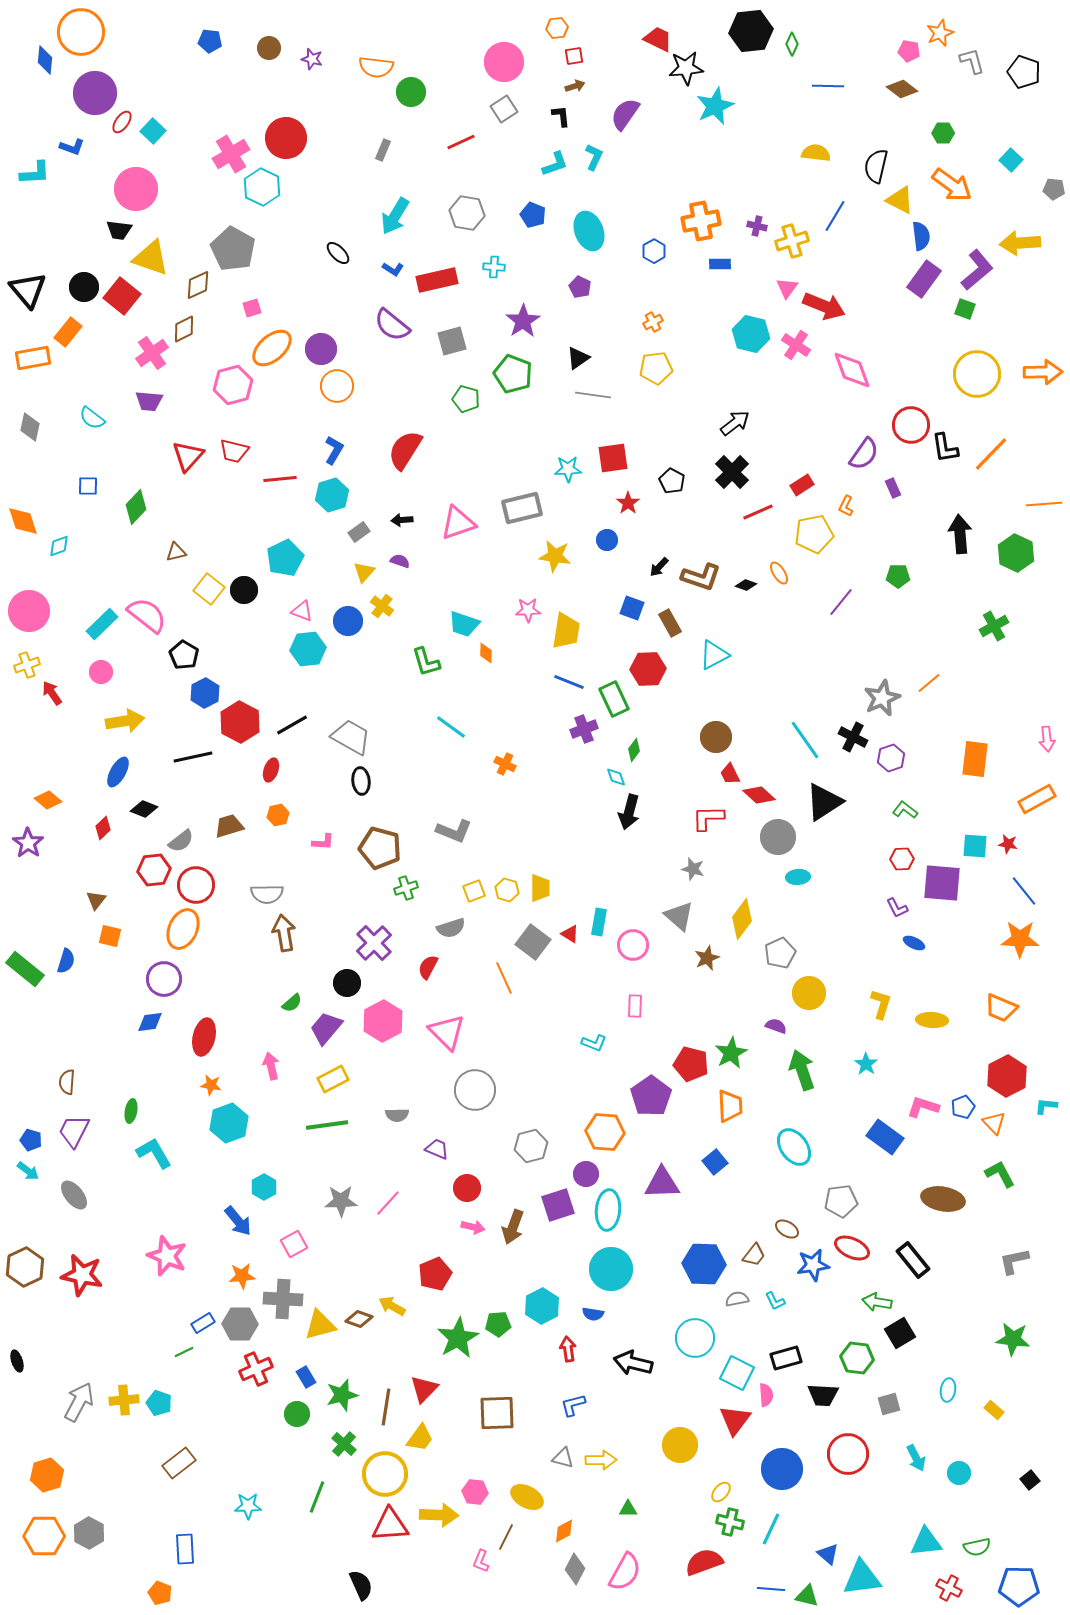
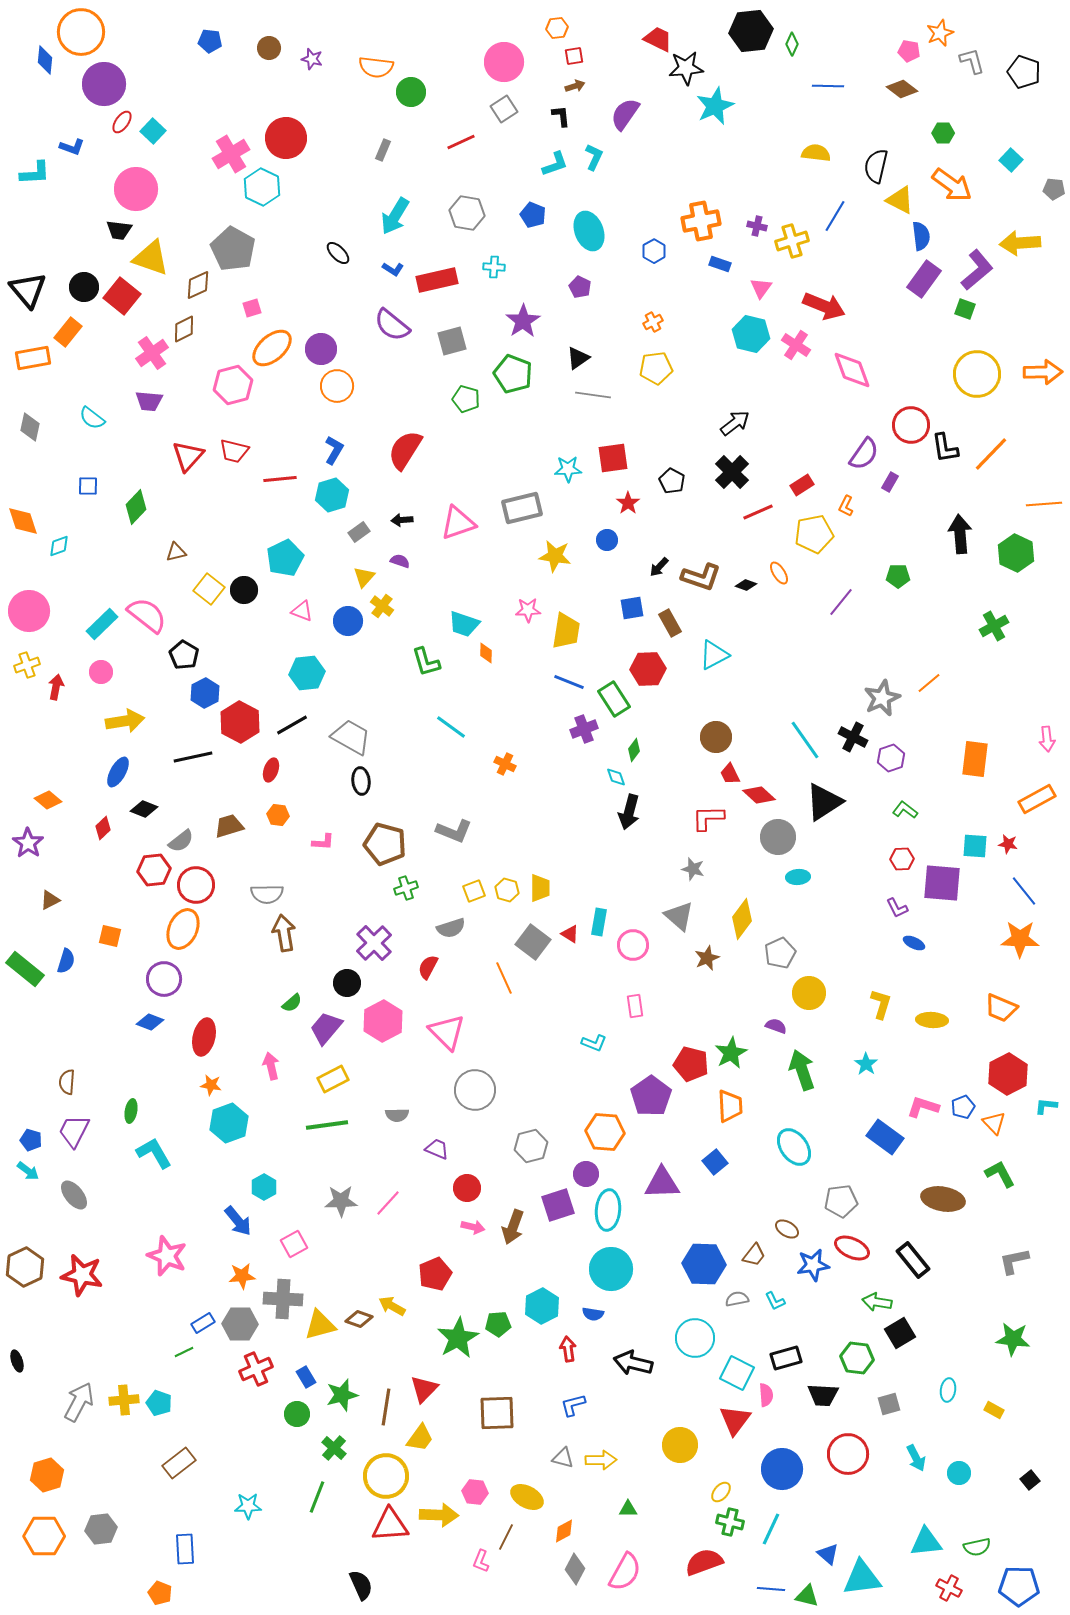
purple circle at (95, 93): moved 9 px right, 9 px up
blue rectangle at (720, 264): rotated 20 degrees clockwise
pink triangle at (787, 288): moved 26 px left
purple rectangle at (893, 488): moved 3 px left, 6 px up; rotated 54 degrees clockwise
yellow triangle at (364, 572): moved 5 px down
blue square at (632, 608): rotated 30 degrees counterclockwise
cyan hexagon at (308, 649): moved 1 px left, 24 px down
red arrow at (52, 693): moved 4 px right, 6 px up; rotated 45 degrees clockwise
green rectangle at (614, 699): rotated 8 degrees counterclockwise
orange hexagon at (278, 815): rotated 20 degrees clockwise
brown pentagon at (380, 848): moved 5 px right, 4 px up
brown triangle at (96, 900): moved 46 px left; rotated 25 degrees clockwise
pink rectangle at (635, 1006): rotated 10 degrees counterclockwise
blue diamond at (150, 1022): rotated 28 degrees clockwise
red hexagon at (1007, 1076): moved 1 px right, 2 px up
yellow rectangle at (994, 1410): rotated 12 degrees counterclockwise
green cross at (344, 1444): moved 10 px left, 4 px down
yellow circle at (385, 1474): moved 1 px right, 2 px down
gray hexagon at (89, 1533): moved 12 px right, 4 px up; rotated 24 degrees clockwise
